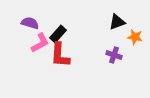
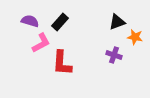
purple semicircle: moved 2 px up
black rectangle: moved 2 px right, 12 px up
pink L-shape: moved 1 px right
red L-shape: moved 2 px right, 8 px down
